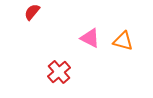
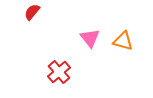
pink triangle: rotated 25 degrees clockwise
